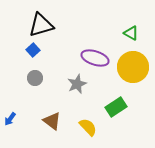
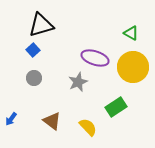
gray circle: moved 1 px left
gray star: moved 1 px right, 2 px up
blue arrow: moved 1 px right
